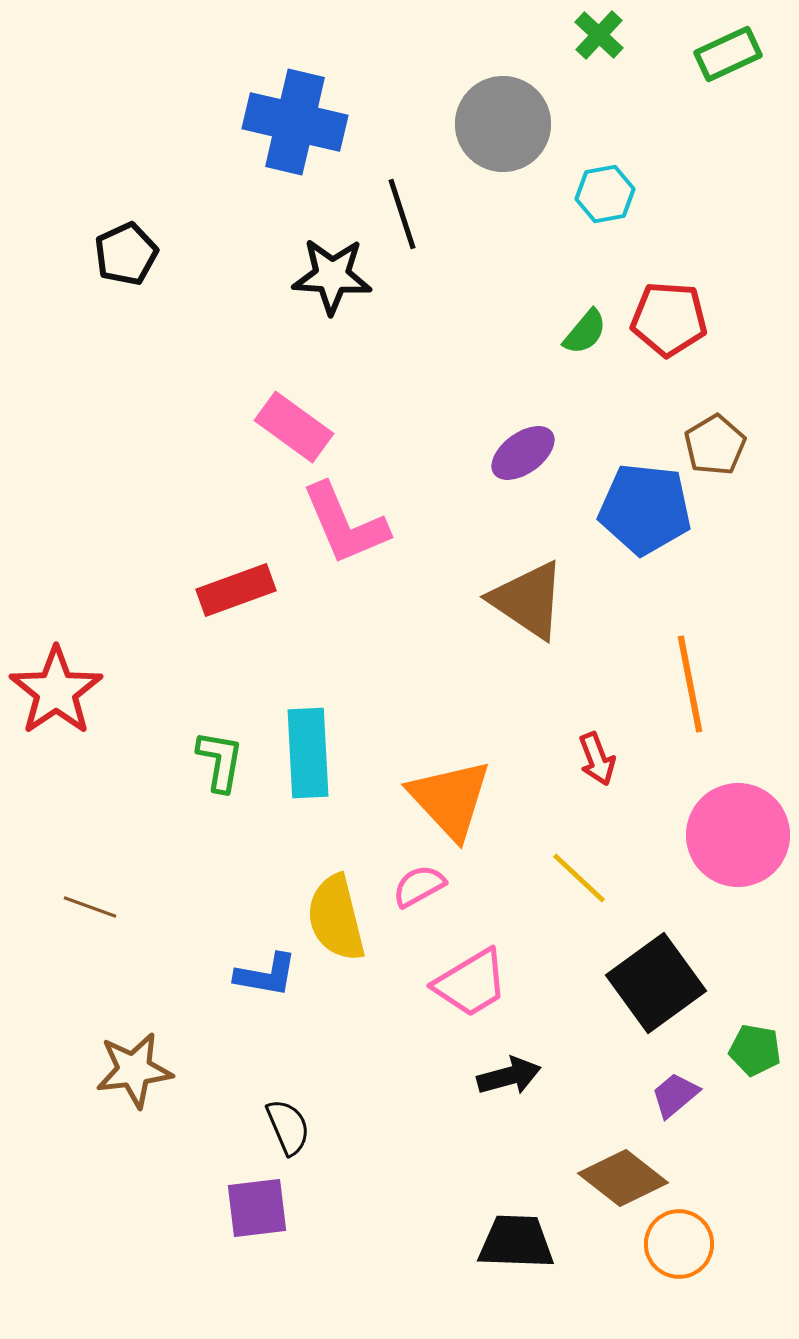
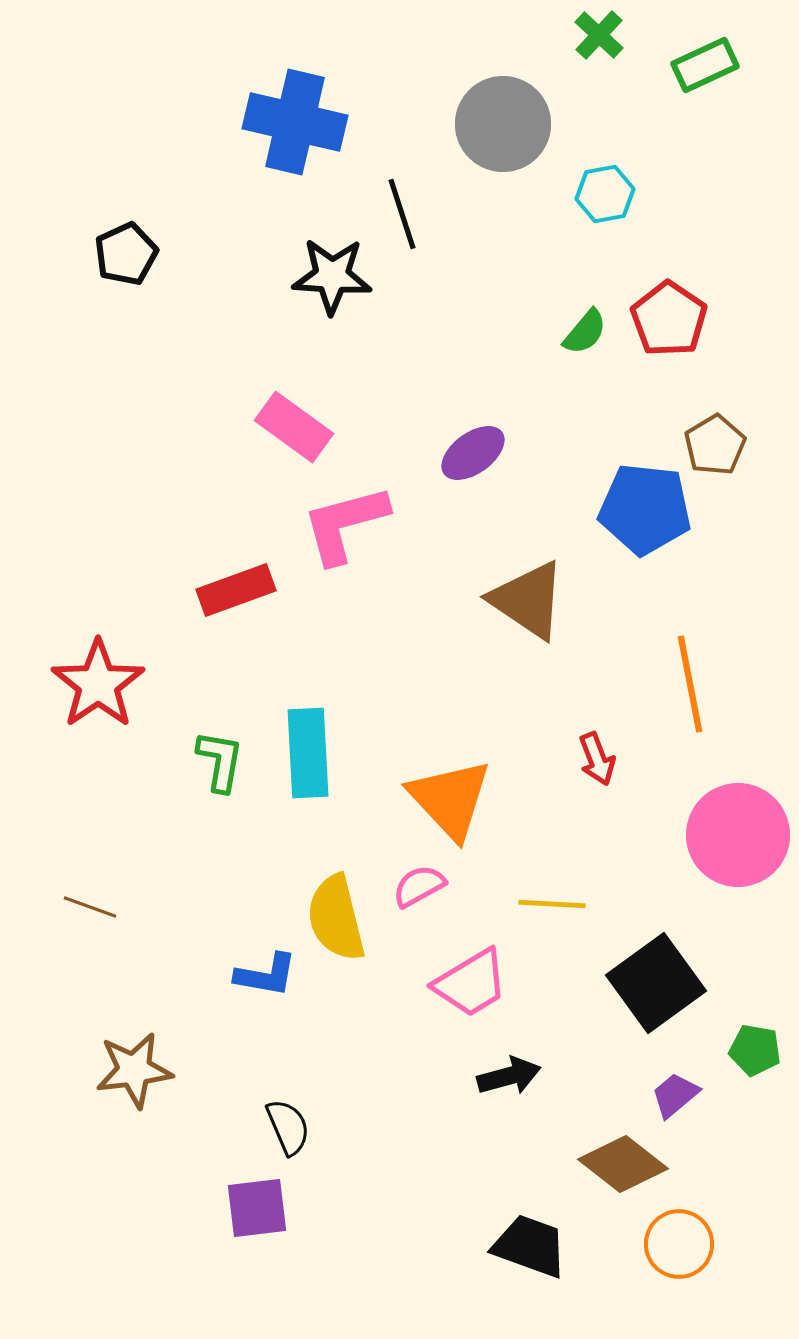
green rectangle: moved 23 px left, 11 px down
red pentagon: rotated 30 degrees clockwise
purple ellipse: moved 50 px left
pink L-shape: rotated 98 degrees clockwise
red star: moved 42 px right, 7 px up
yellow line: moved 27 px left, 26 px down; rotated 40 degrees counterclockwise
brown diamond: moved 14 px up
black trapezoid: moved 14 px right, 4 px down; rotated 18 degrees clockwise
